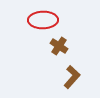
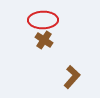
brown cross: moved 15 px left, 6 px up
